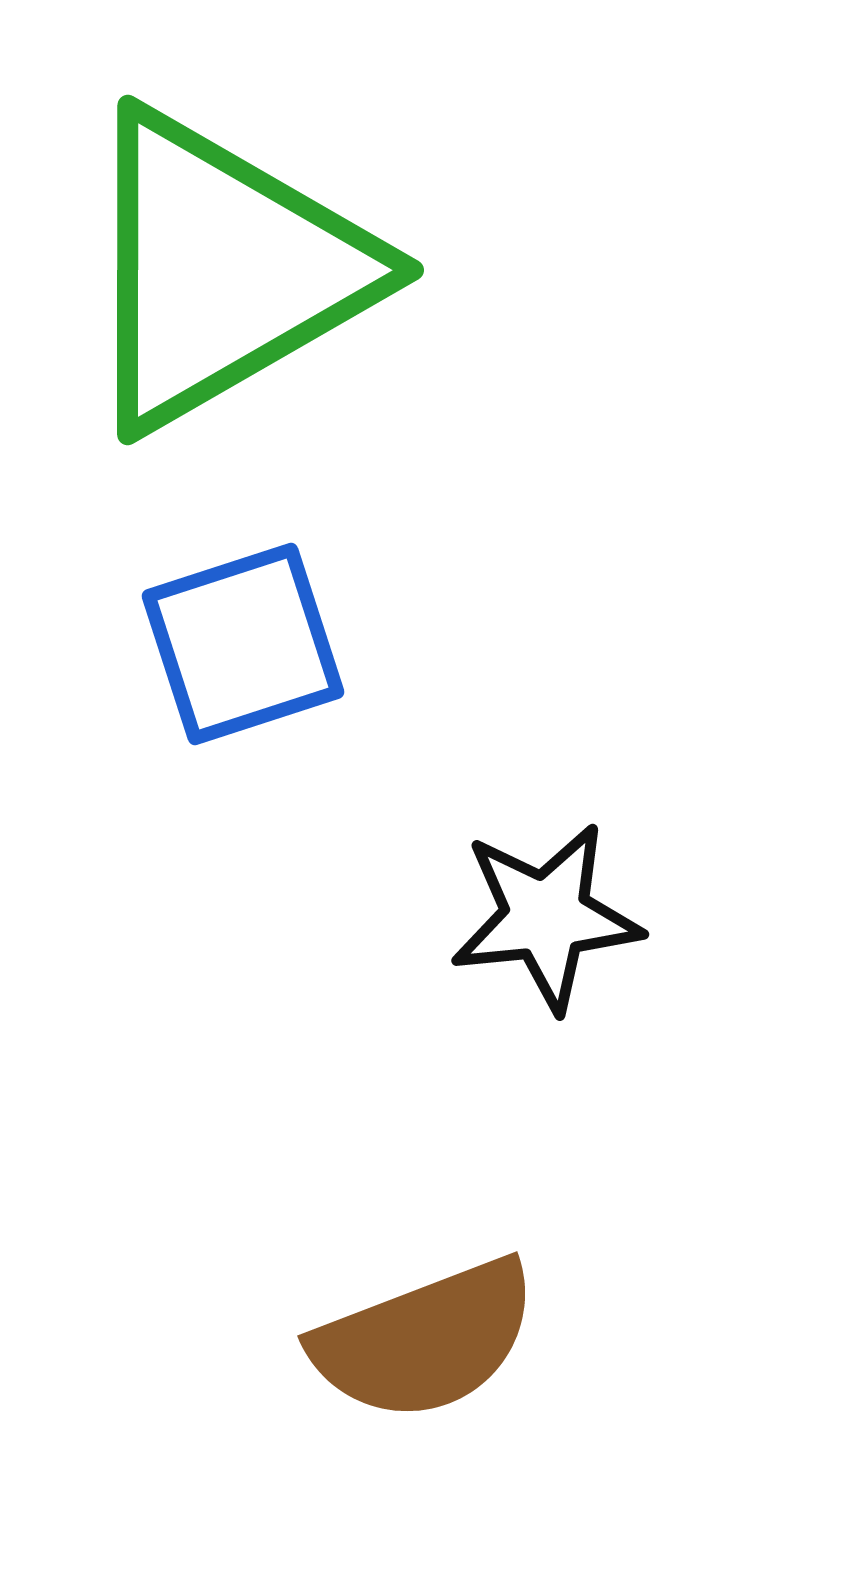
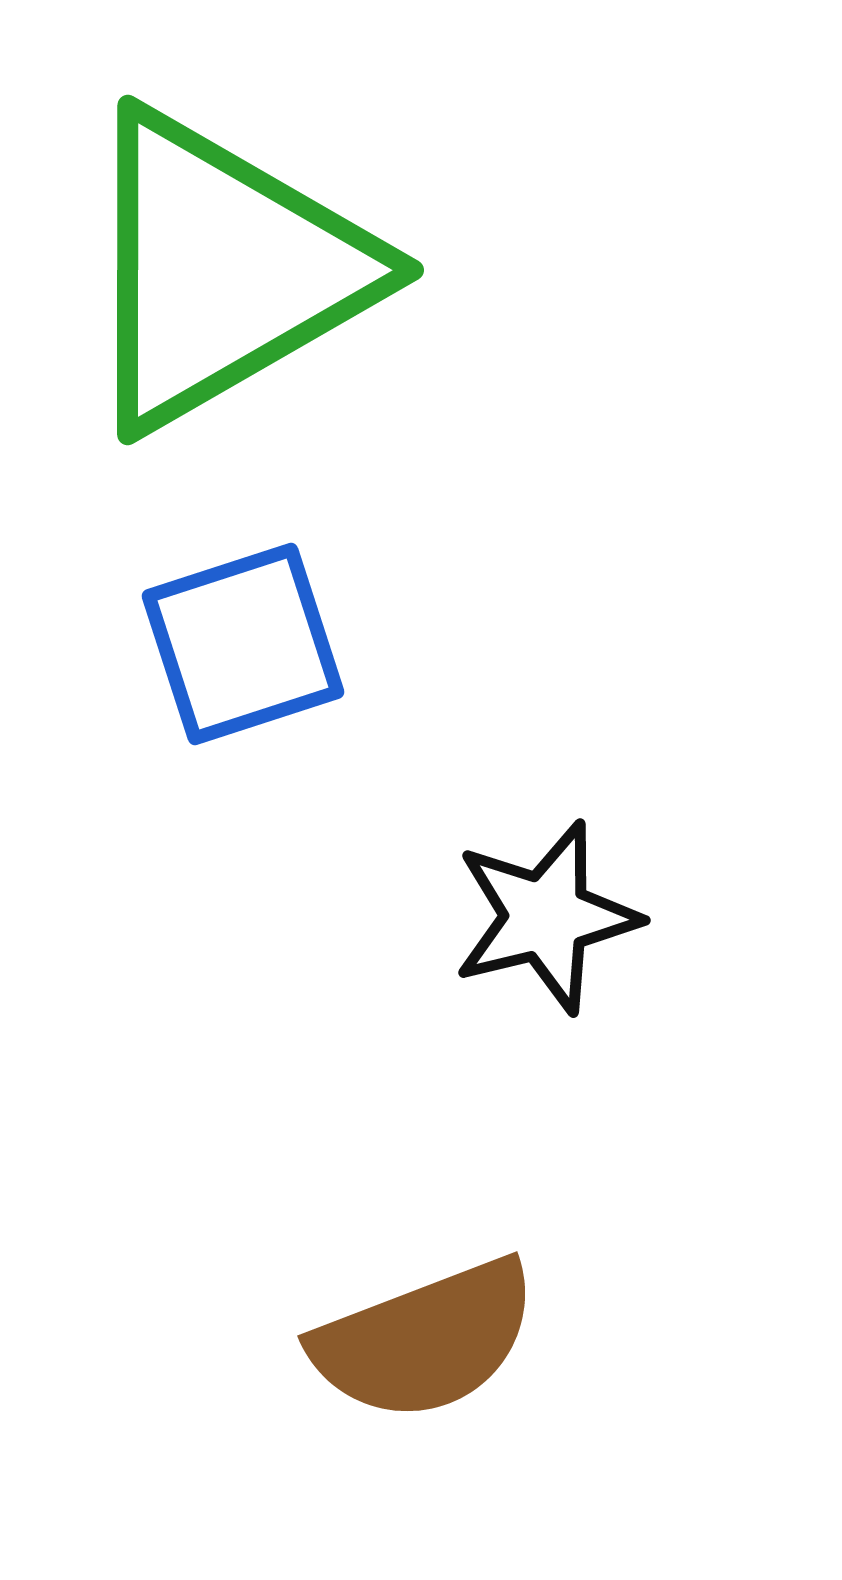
black star: rotated 8 degrees counterclockwise
